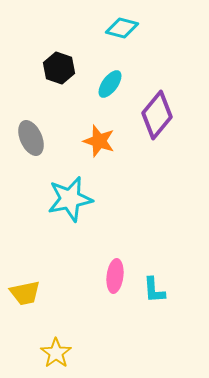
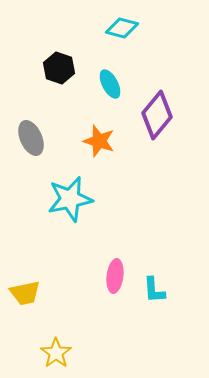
cyan ellipse: rotated 64 degrees counterclockwise
